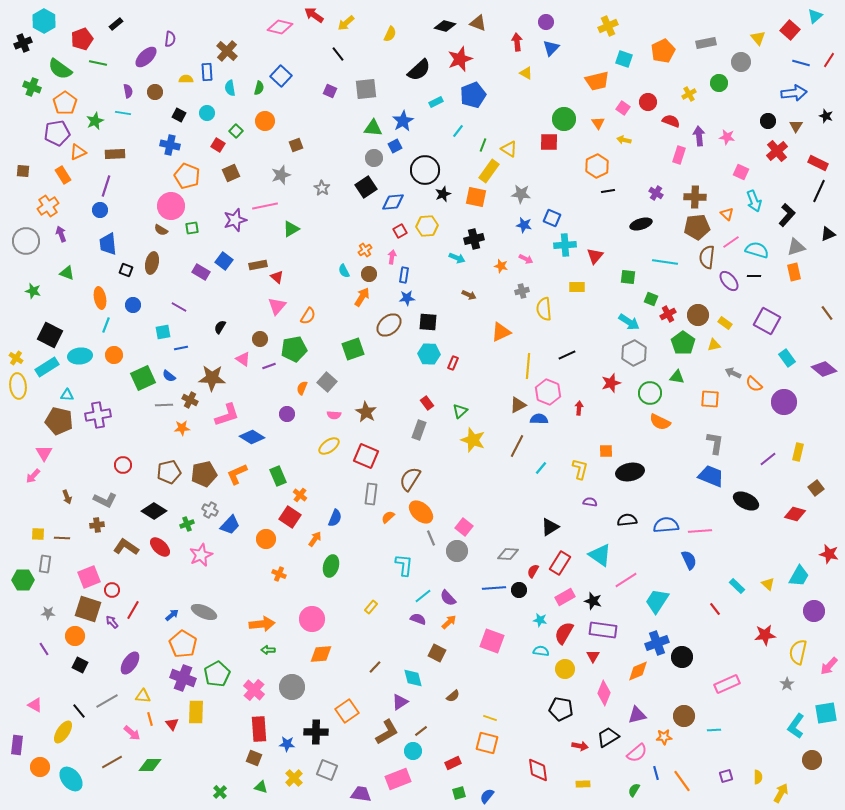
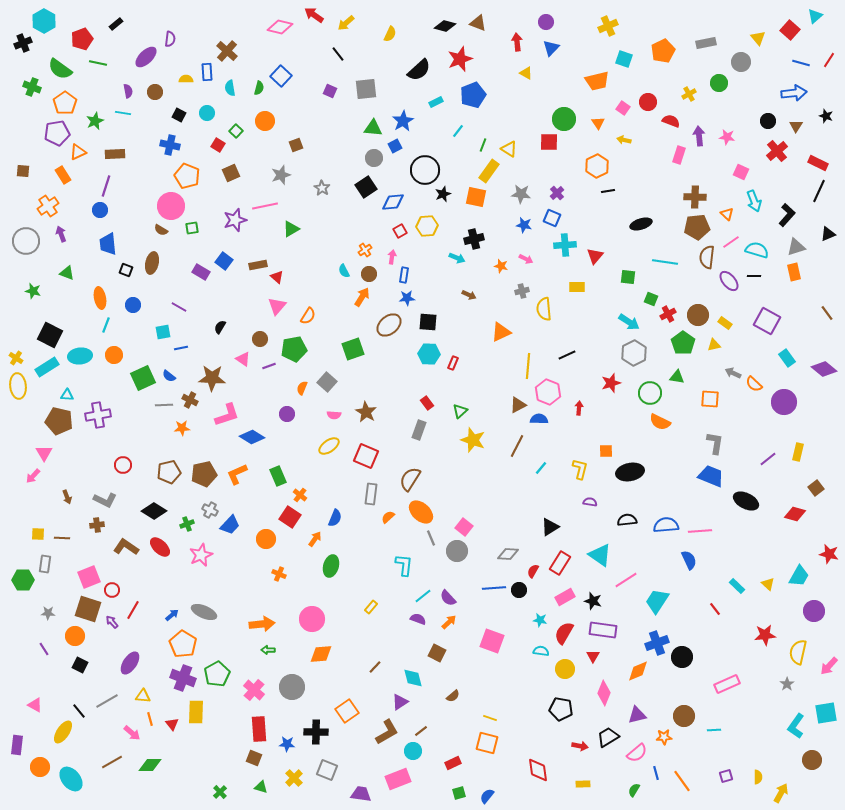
purple cross at (656, 193): moved 99 px left; rotated 16 degrees clockwise
